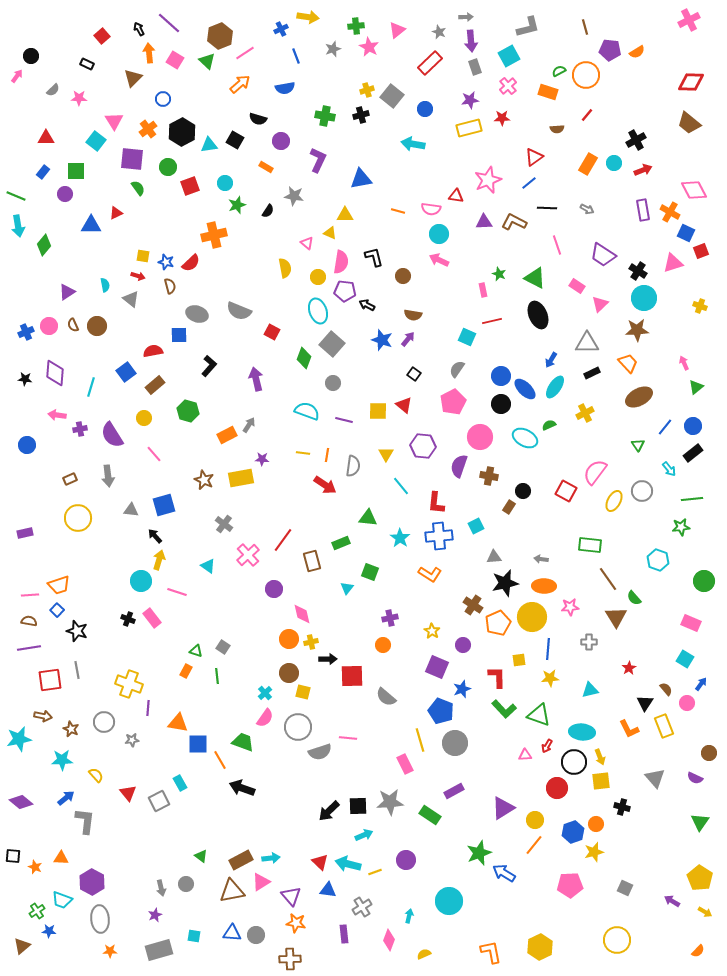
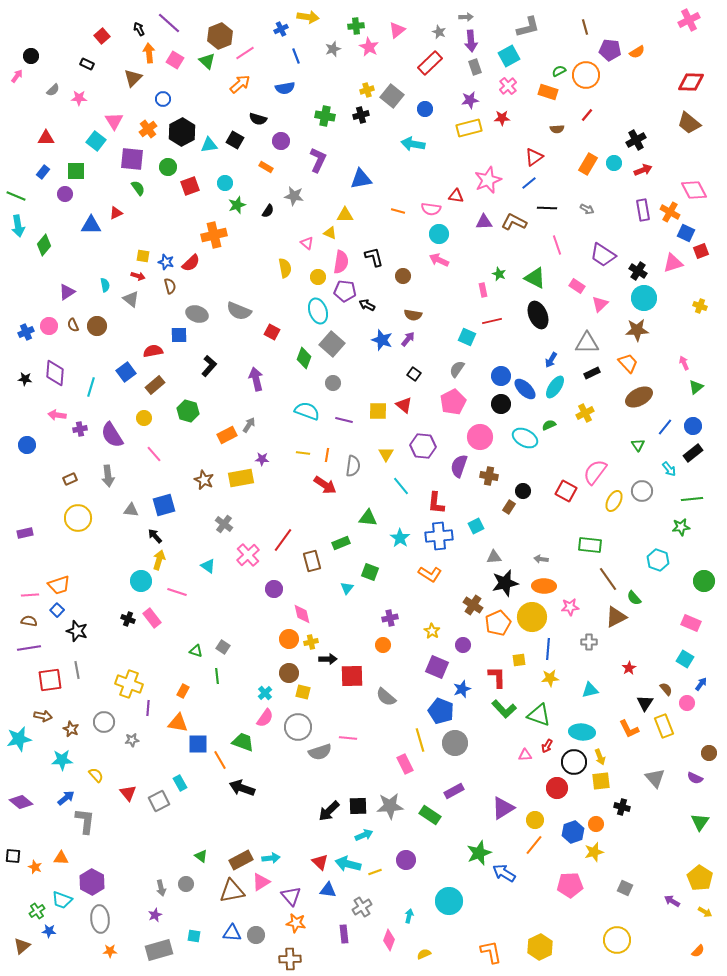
brown triangle at (616, 617): rotated 35 degrees clockwise
orange rectangle at (186, 671): moved 3 px left, 20 px down
gray star at (390, 802): moved 4 px down
